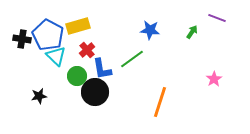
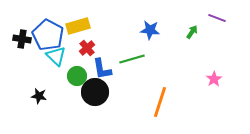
red cross: moved 2 px up
green line: rotated 20 degrees clockwise
black star: rotated 21 degrees clockwise
